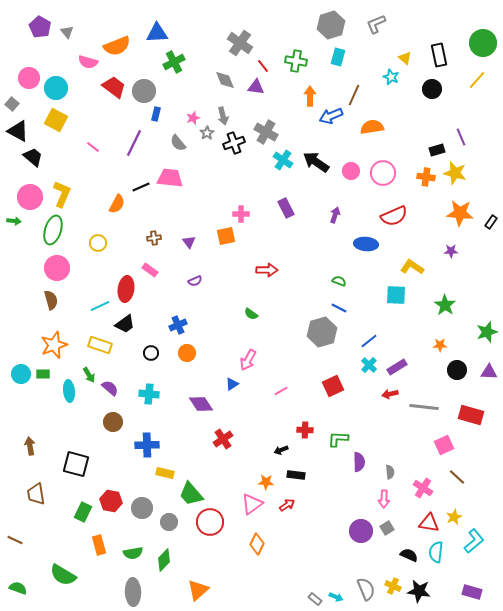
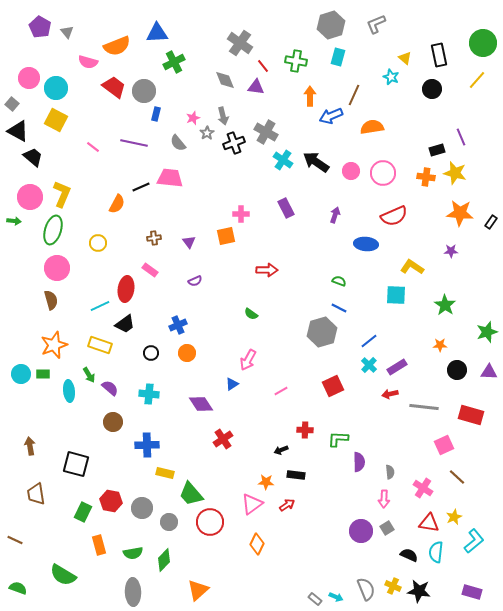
purple line at (134, 143): rotated 76 degrees clockwise
